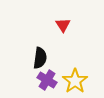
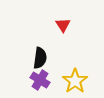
purple cross: moved 7 px left
